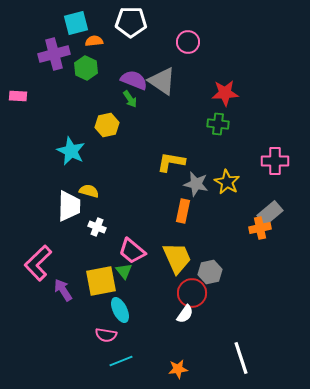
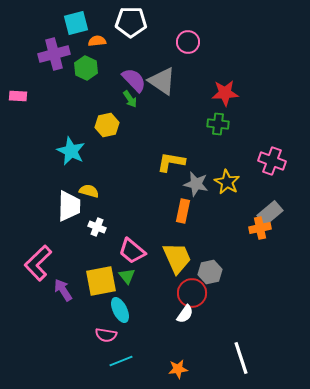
orange semicircle: moved 3 px right
purple semicircle: rotated 24 degrees clockwise
pink cross: moved 3 px left; rotated 20 degrees clockwise
green triangle: moved 3 px right, 5 px down
